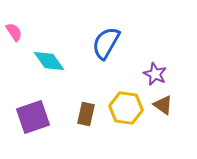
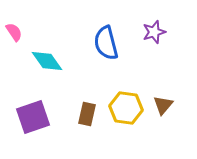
blue semicircle: rotated 44 degrees counterclockwise
cyan diamond: moved 2 px left
purple star: moved 1 px left, 42 px up; rotated 30 degrees clockwise
brown triangle: rotated 35 degrees clockwise
brown rectangle: moved 1 px right
